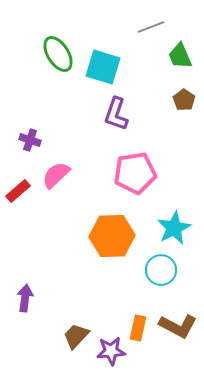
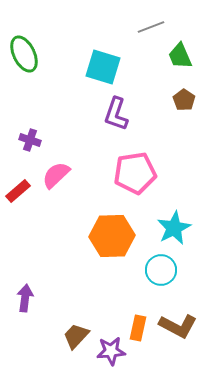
green ellipse: moved 34 px left; rotated 6 degrees clockwise
